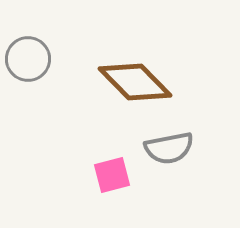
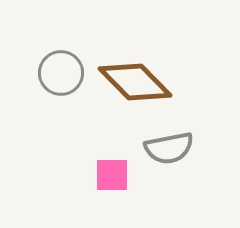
gray circle: moved 33 px right, 14 px down
pink square: rotated 15 degrees clockwise
